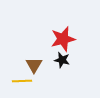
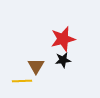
black star: moved 1 px right; rotated 21 degrees counterclockwise
brown triangle: moved 2 px right, 1 px down
